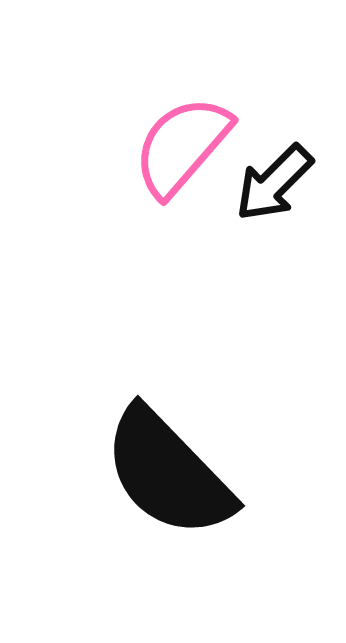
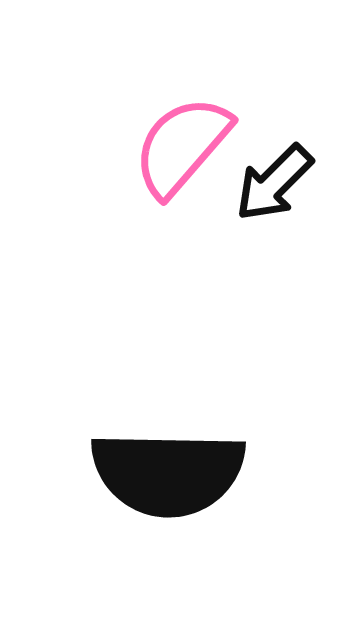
black semicircle: rotated 45 degrees counterclockwise
